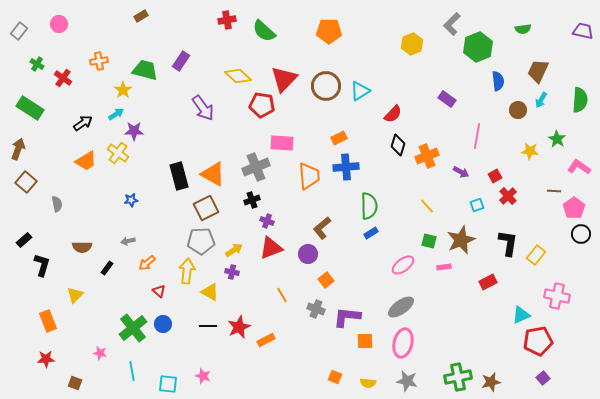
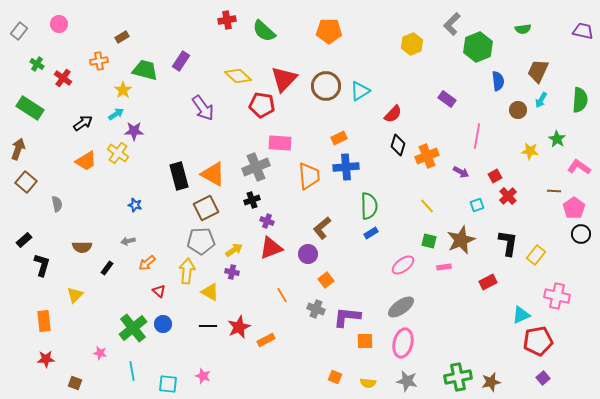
brown rectangle at (141, 16): moved 19 px left, 21 px down
pink rectangle at (282, 143): moved 2 px left
blue star at (131, 200): moved 4 px right, 5 px down; rotated 24 degrees clockwise
orange rectangle at (48, 321): moved 4 px left; rotated 15 degrees clockwise
